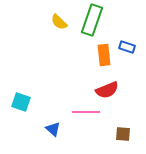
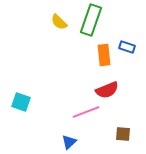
green rectangle: moved 1 px left
pink line: rotated 20 degrees counterclockwise
blue triangle: moved 16 px right, 13 px down; rotated 35 degrees clockwise
